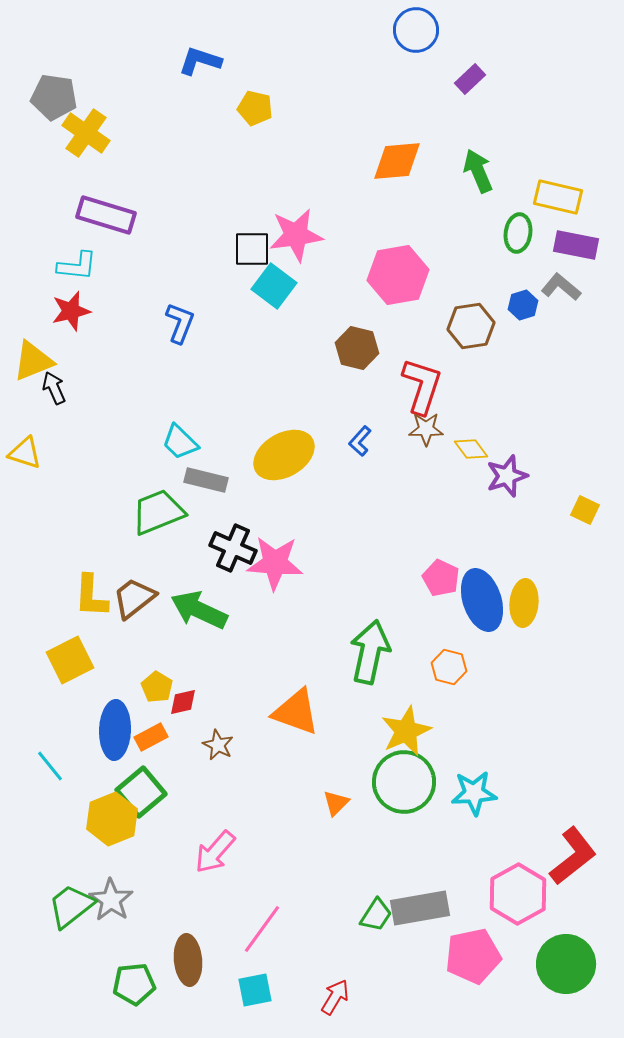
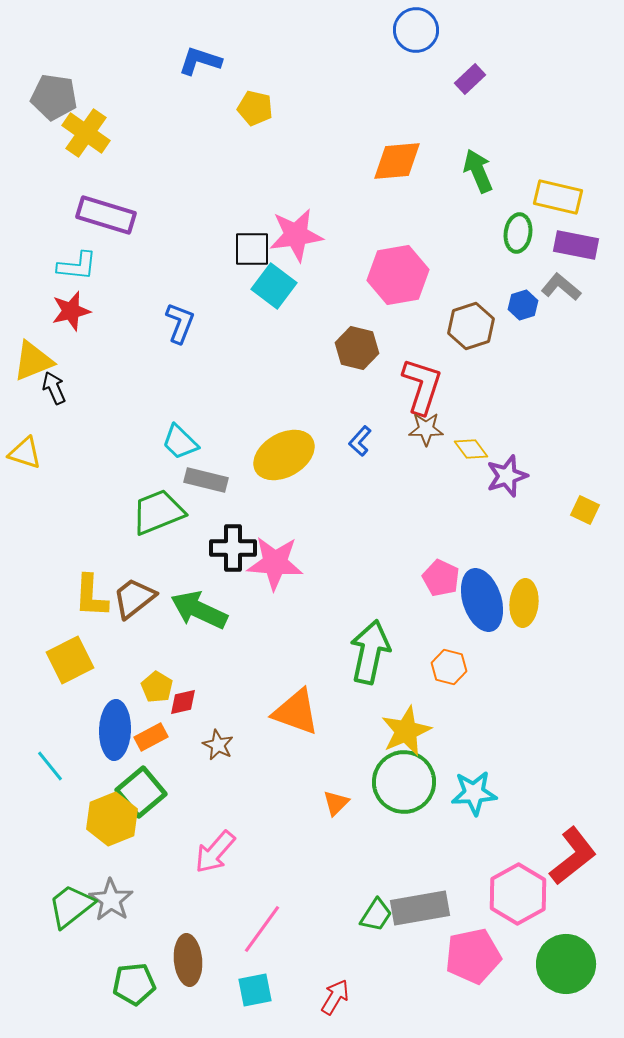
brown hexagon at (471, 326): rotated 9 degrees counterclockwise
black cross at (233, 548): rotated 24 degrees counterclockwise
